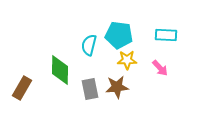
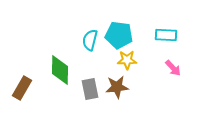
cyan semicircle: moved 1 px right, 5 px up
pink arrow: moved 13 px right
